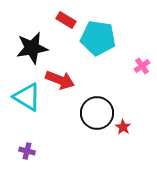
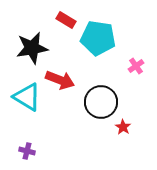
pink cross: moved 6 px left
black circle: moved 4 px right, 11 px up
